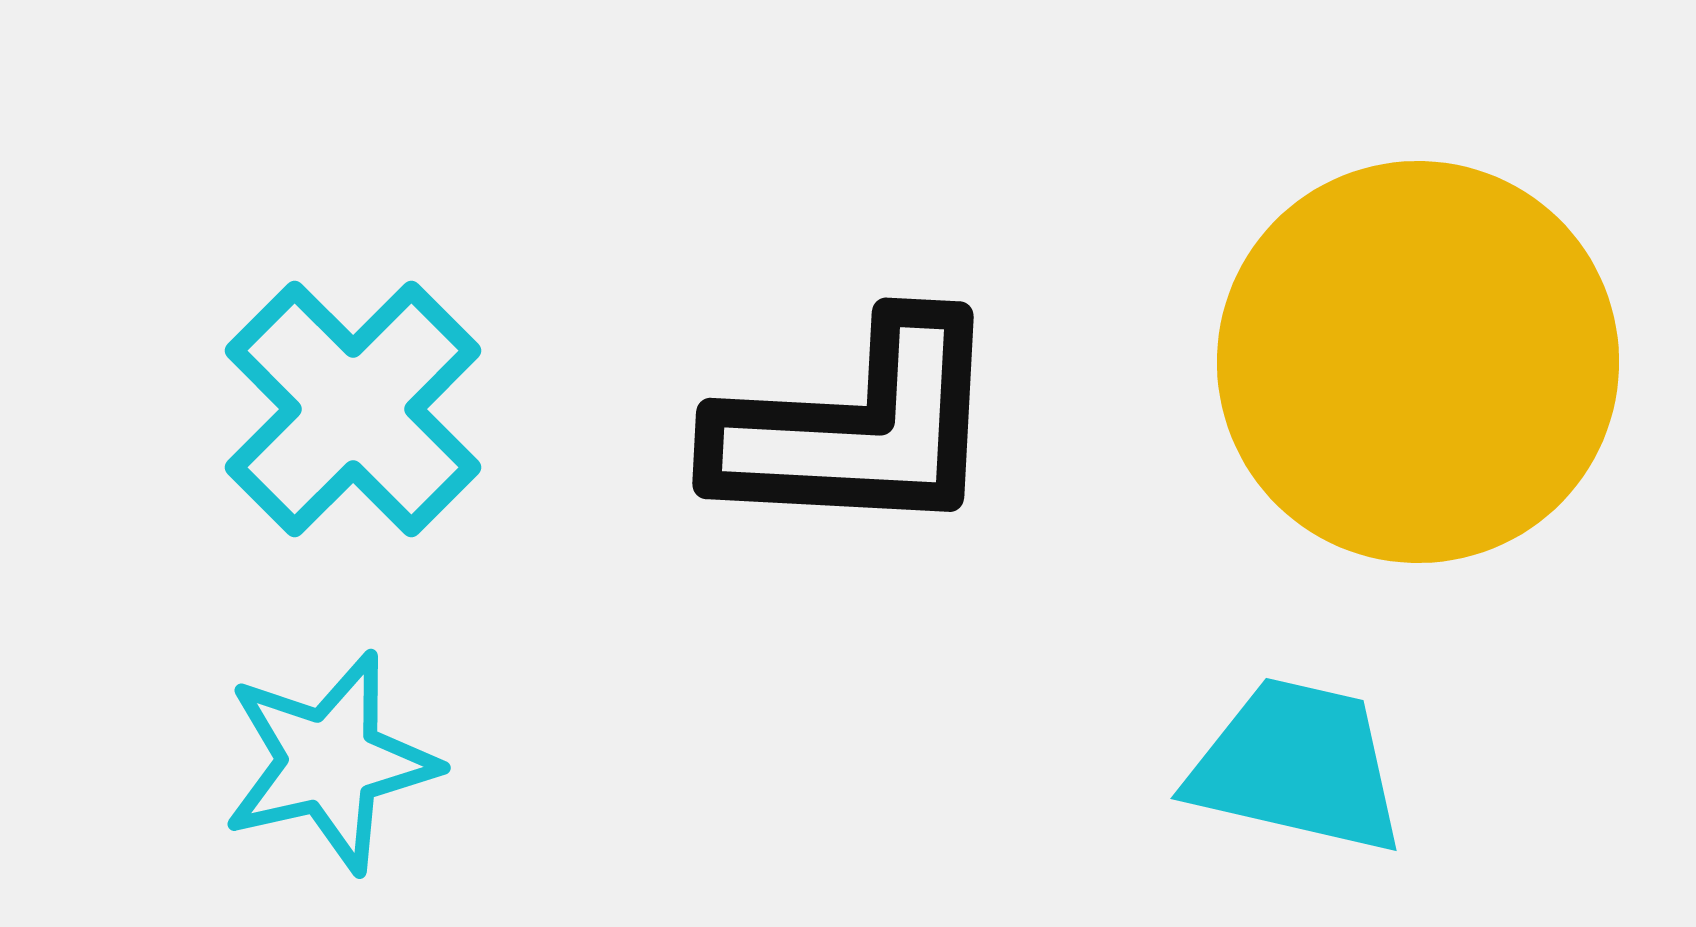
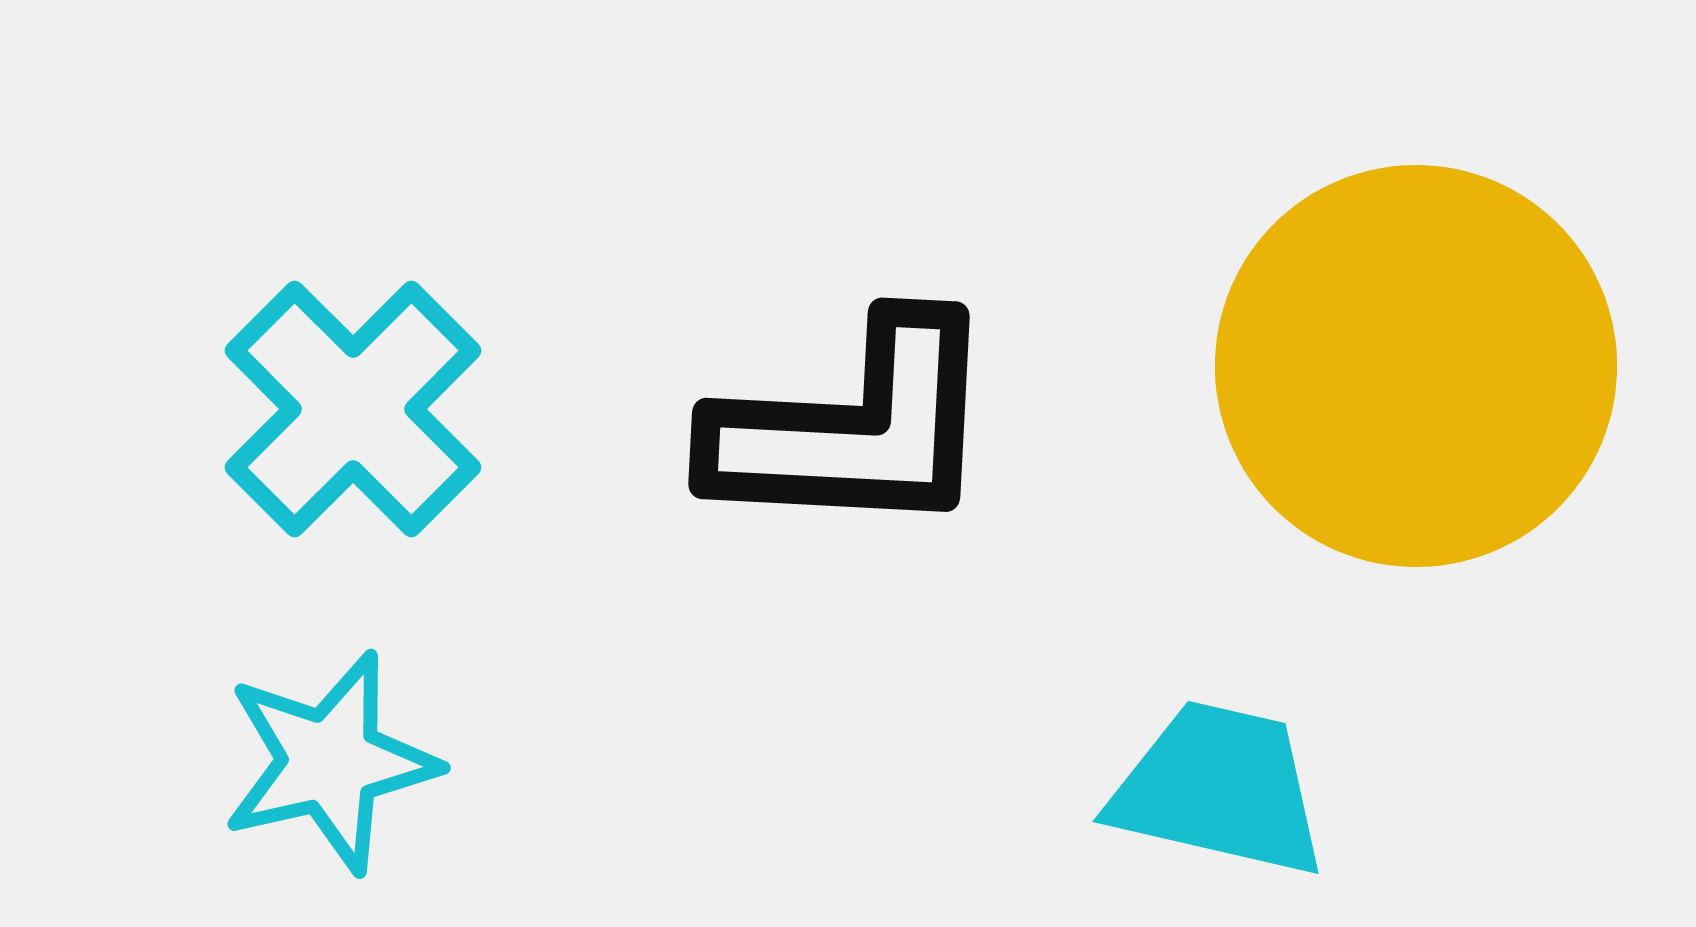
yellow circle: moved 2 px left, 4 px down
black L-shape: moved 4 px left
cyan trapezoid: moved 78 px left, 23 px down
